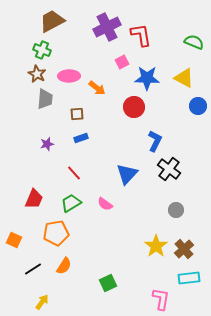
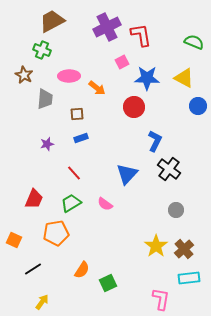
brown star: moved 13 px left, 1 px down
orange semicircle: moved 18 px right, 4 px down
